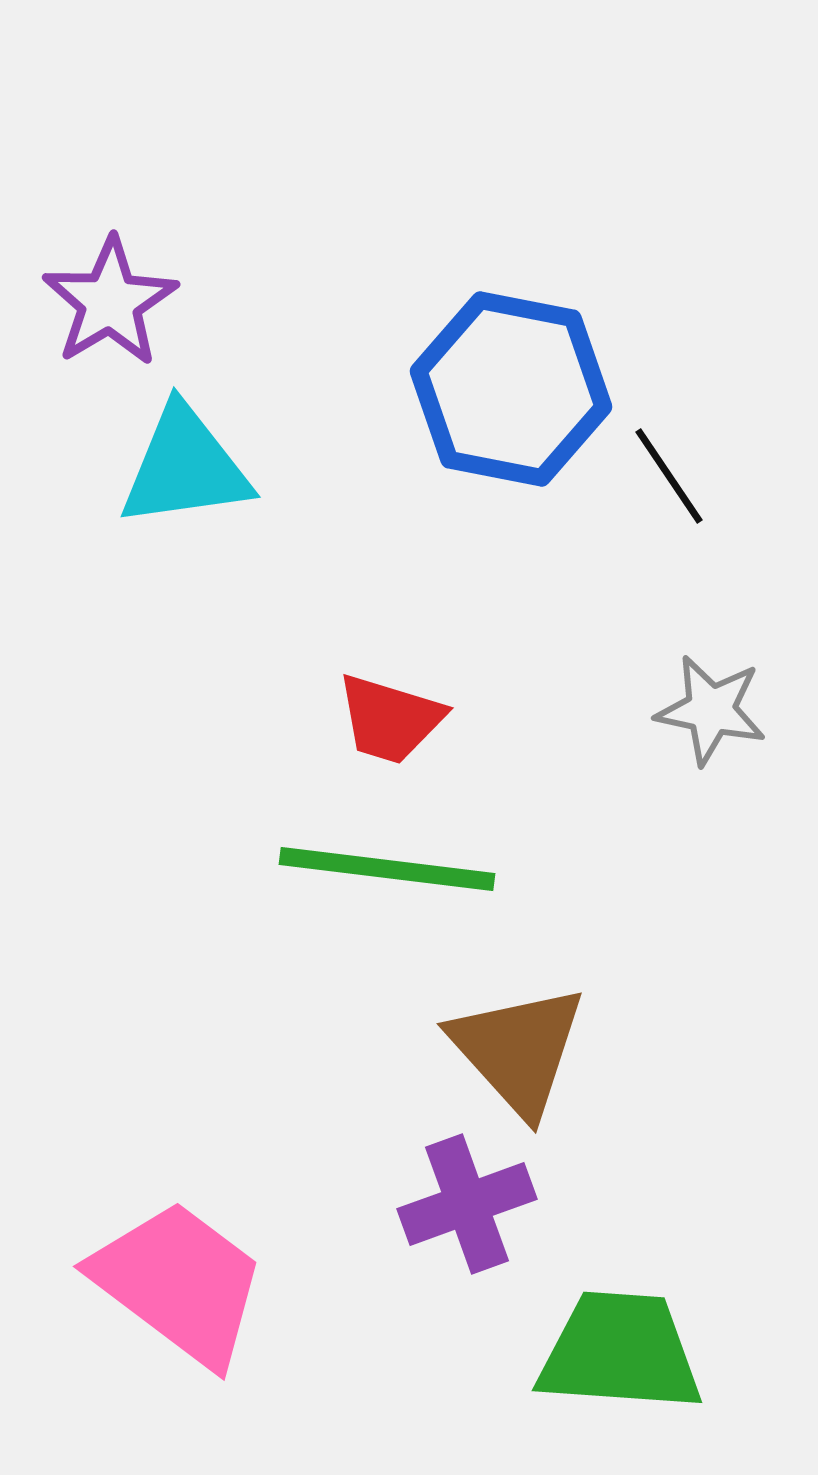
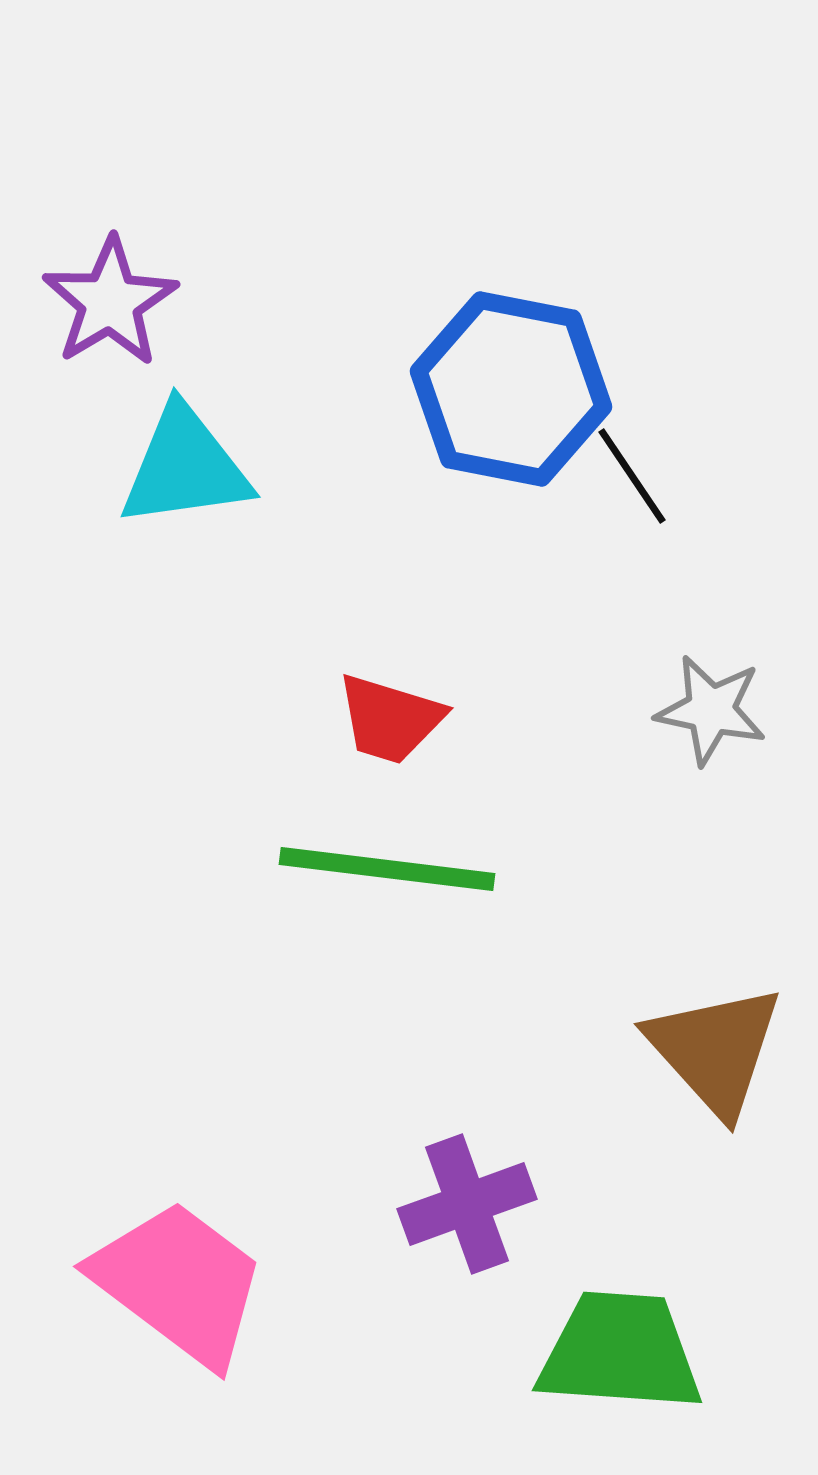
black line: moved 37 px left
brown triangle: moved 197 px right
